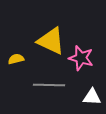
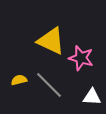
yellow semicircle: moved 3 px right, 21 px down
gray line: rotated 44 degrees clockwise
